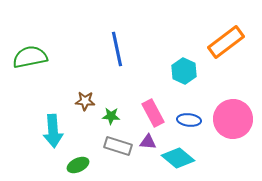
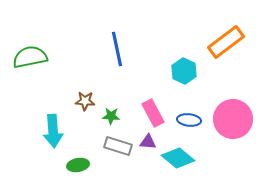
green ellipse: rotated 15 degrees clockwise
